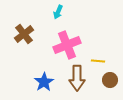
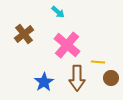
cyan arrow: rotated 72 degrees counterclockwise
pink cross: rotated 28 degrees counterclockwise
yellow line: moved 1 px down
brown circle: moved 1 px right, 2 px up
